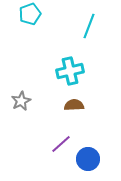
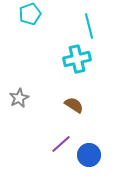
cyan line: rotated 35 degrees counterclockwise
cyan cross: moved 7 px right, 12 px up
gray star: moved 2 px left, 3 px up
brown semicircle: rotated 36 degrees clockwise
blue circle: moved 1 px right, 4 px up
